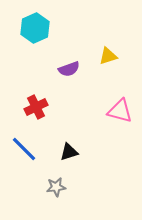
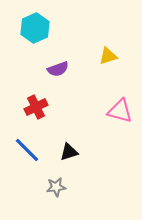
purple semicircle: moved 11 px left
blue line: moved 3 px right, 1 px down
